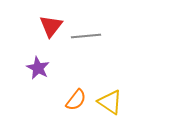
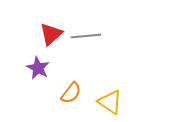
red triangle: moved 8 px down; rotated 10 degrees clockwise
orange semicircle: moved 5 px left, 7 px up
